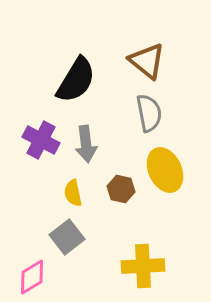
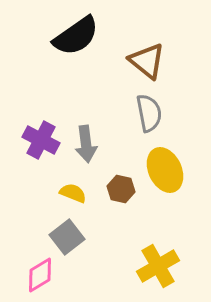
black semicircle: moved 44 px up; rotated 24 degrees clockwise
yellow semicircle: rotated 124 degrees clockwise
yellow cross: moved 15 px right; rotated 27 degrees counterclockwise
pink diamond: moved 8 px right, 2 px up
